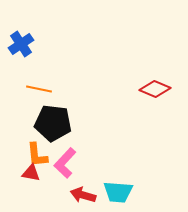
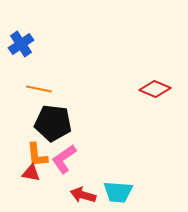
pink L-shape: moved 1 px left, 4 px up; rotated 12 degrees clockwise
